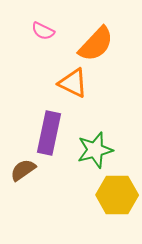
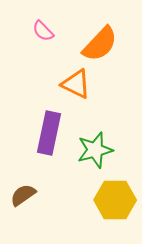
pink semicircle: rotated 20 degrees clockwise
orange semicircle: moved 4 px right
orange triangle: moved 3 px right, 1 px down
brown semicircle: moved 25 px down
yellow hexagon: moved 2 px left, 5 px down
